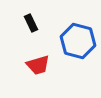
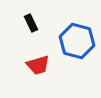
blue hexagon: moved 1 px left
